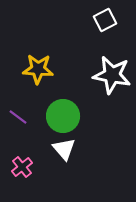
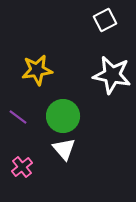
yellow star: moved 1 px left, 1 px down; rotated 12 degrees counterclockwise
